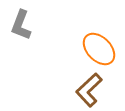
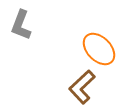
brown L-shape: moved 7 px left, 3 px up
